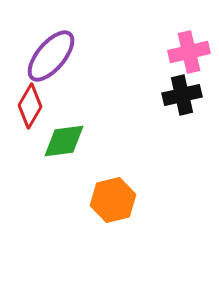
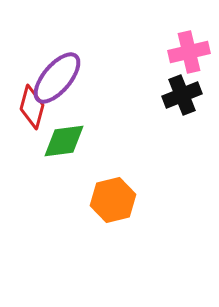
purple ellipse: moved 6 px right, 22 px down
black cross: rotated 9 degrees counterclockwise
red diamond: moved 2 px right, 1 px down; rotated 15 degrees counterclockwise
